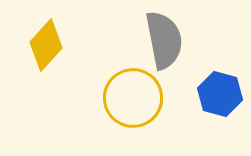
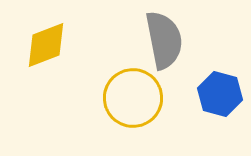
yellow diamond: rotated 27 degrees clockwise
